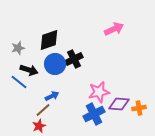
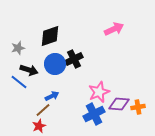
black diamond: moved 1 px right, 4 px up
pink star: rotated 10 degrees counterclockwise
orange cross: moved 1 px left, 1 px up
